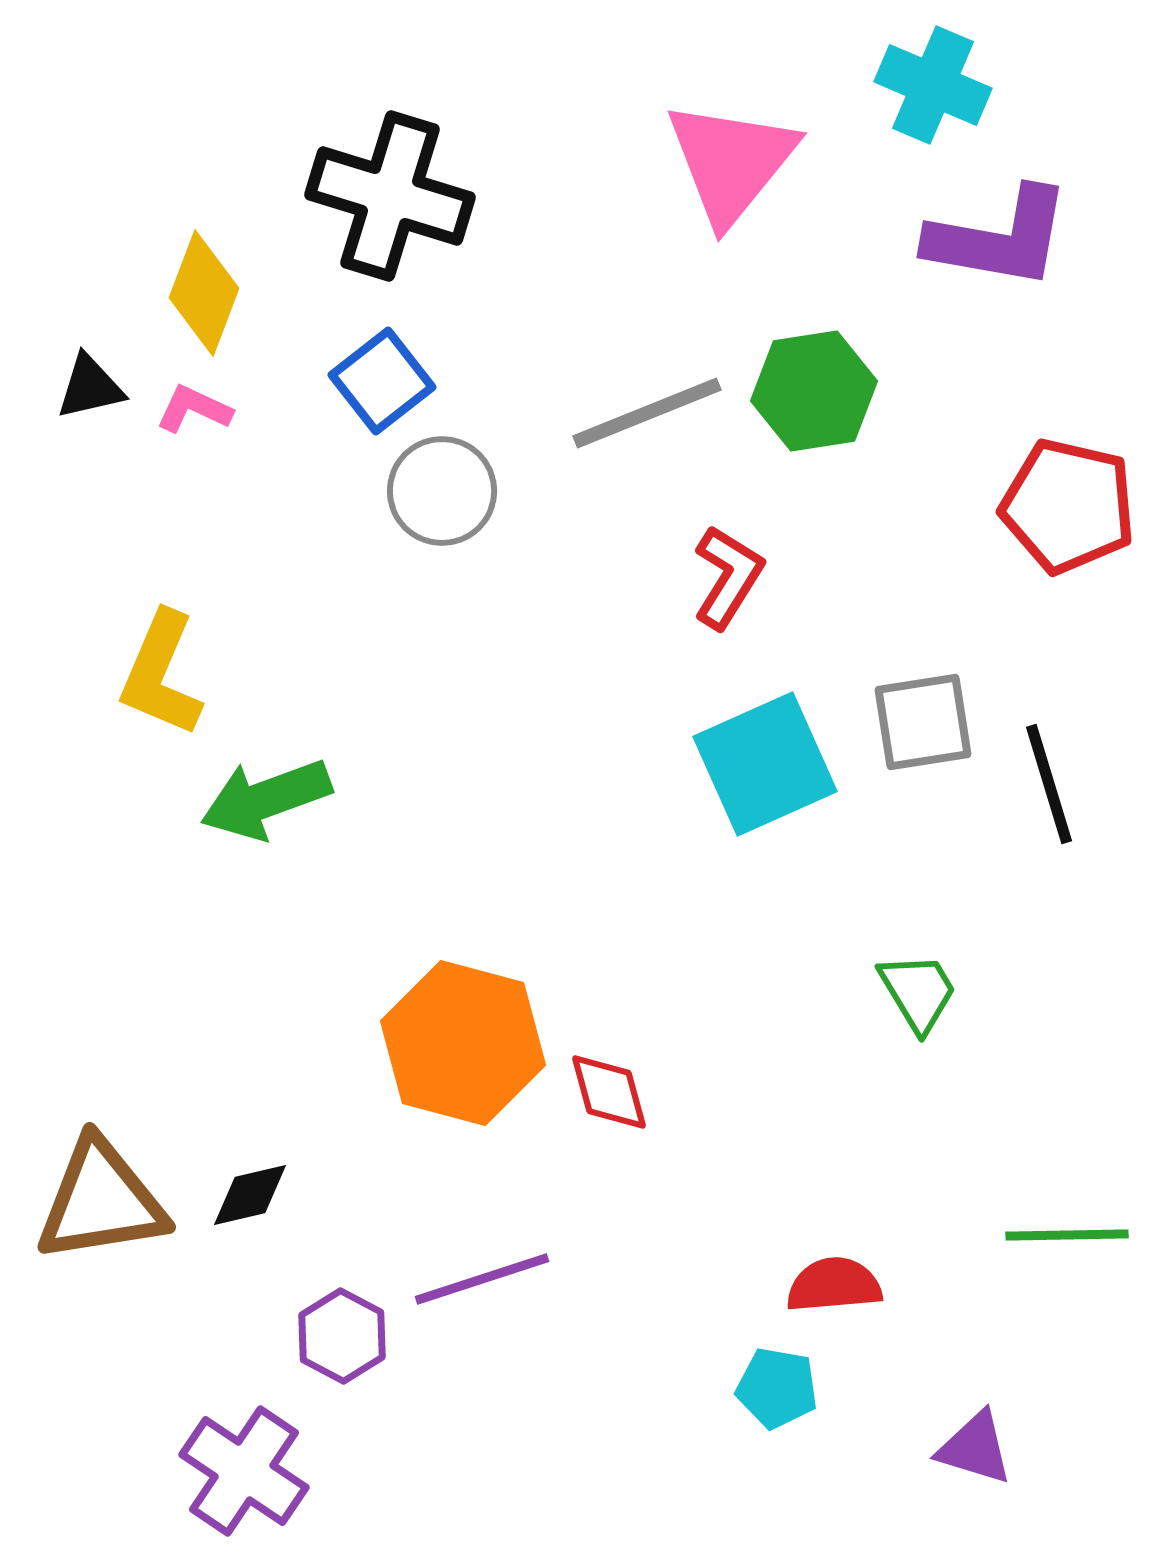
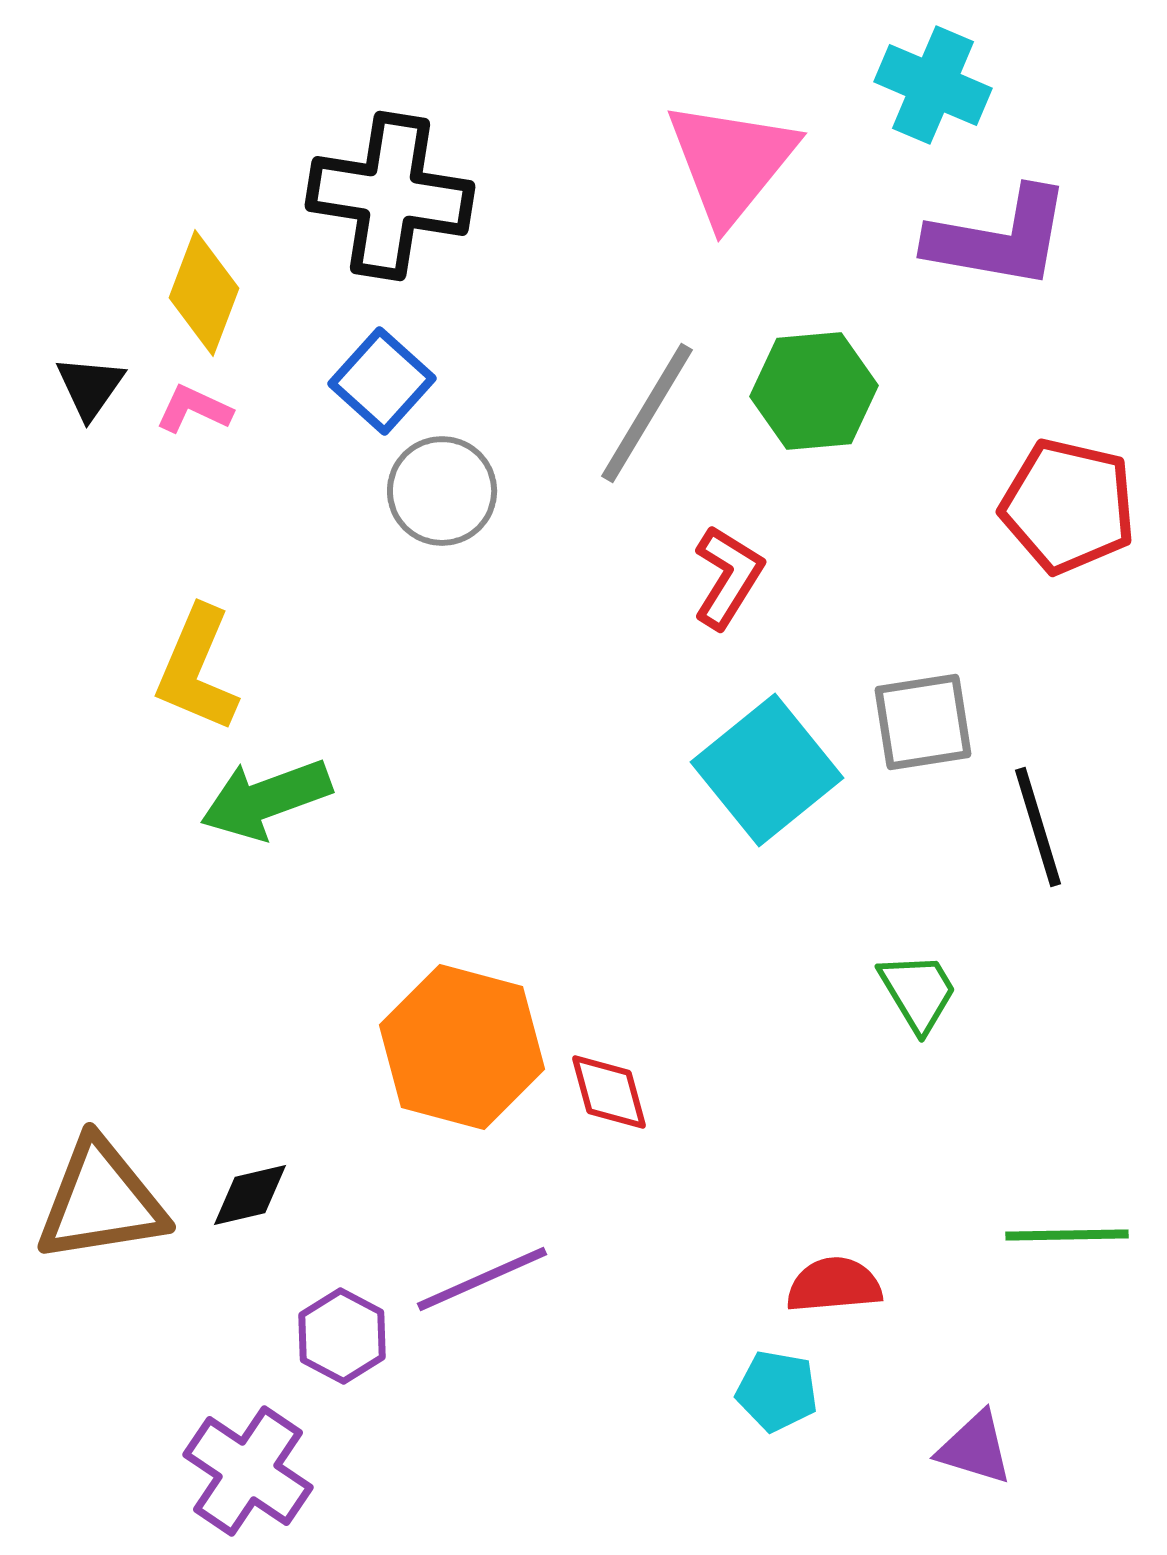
black cross: rotated 8 degrees counterclockwise
blue square: rotated 10 degrees counterclockwise
black triangle: rotated 42 degrees counterclockwise
green hexagon: rotated 4 degrees clockwise
gray line: rotated 37 degrees counterclockwise
yellow L-shape: moved 36 px right, 5 px up
cyan square: moved 2 px right, 6 px down; rotated 15 degrees counterclockwise
black line: moved 11 px left, 43 px down
orange hexagon: moved 1 px left, 4 px down
purple line: rotated 6 degrees counterclockwise
cyan pentagon: moved 3 px down
purple cross: moved 4 px right
